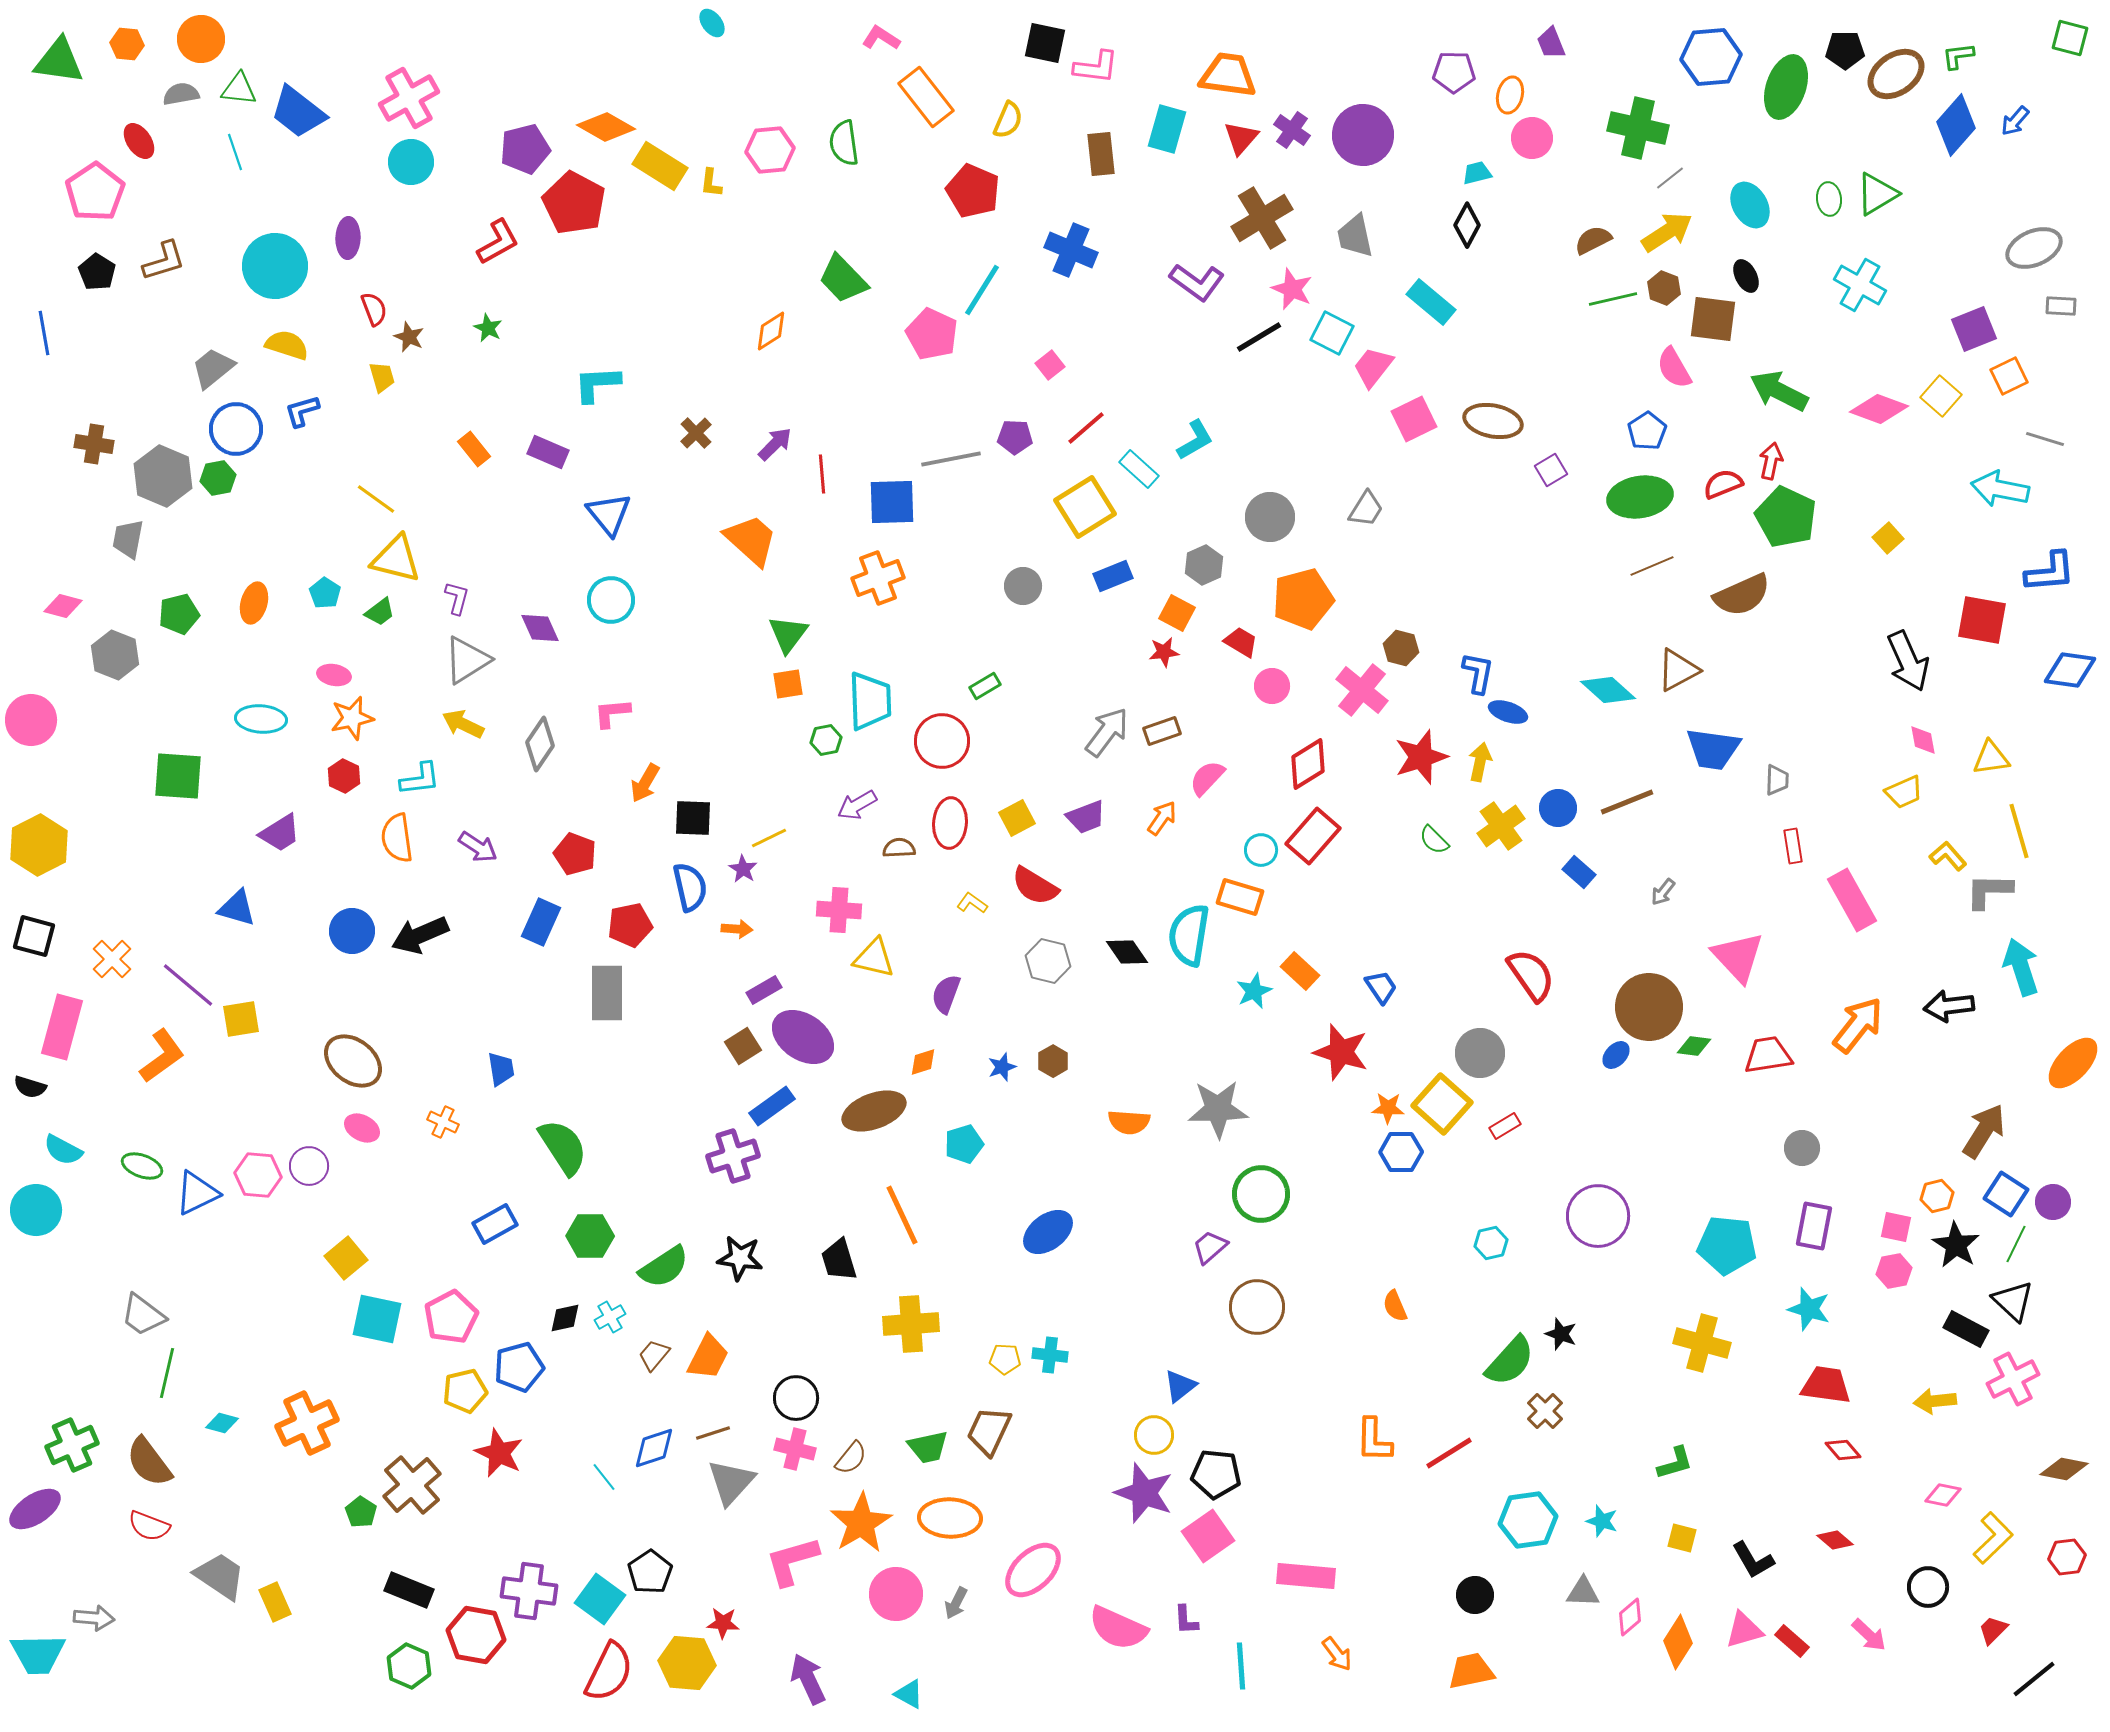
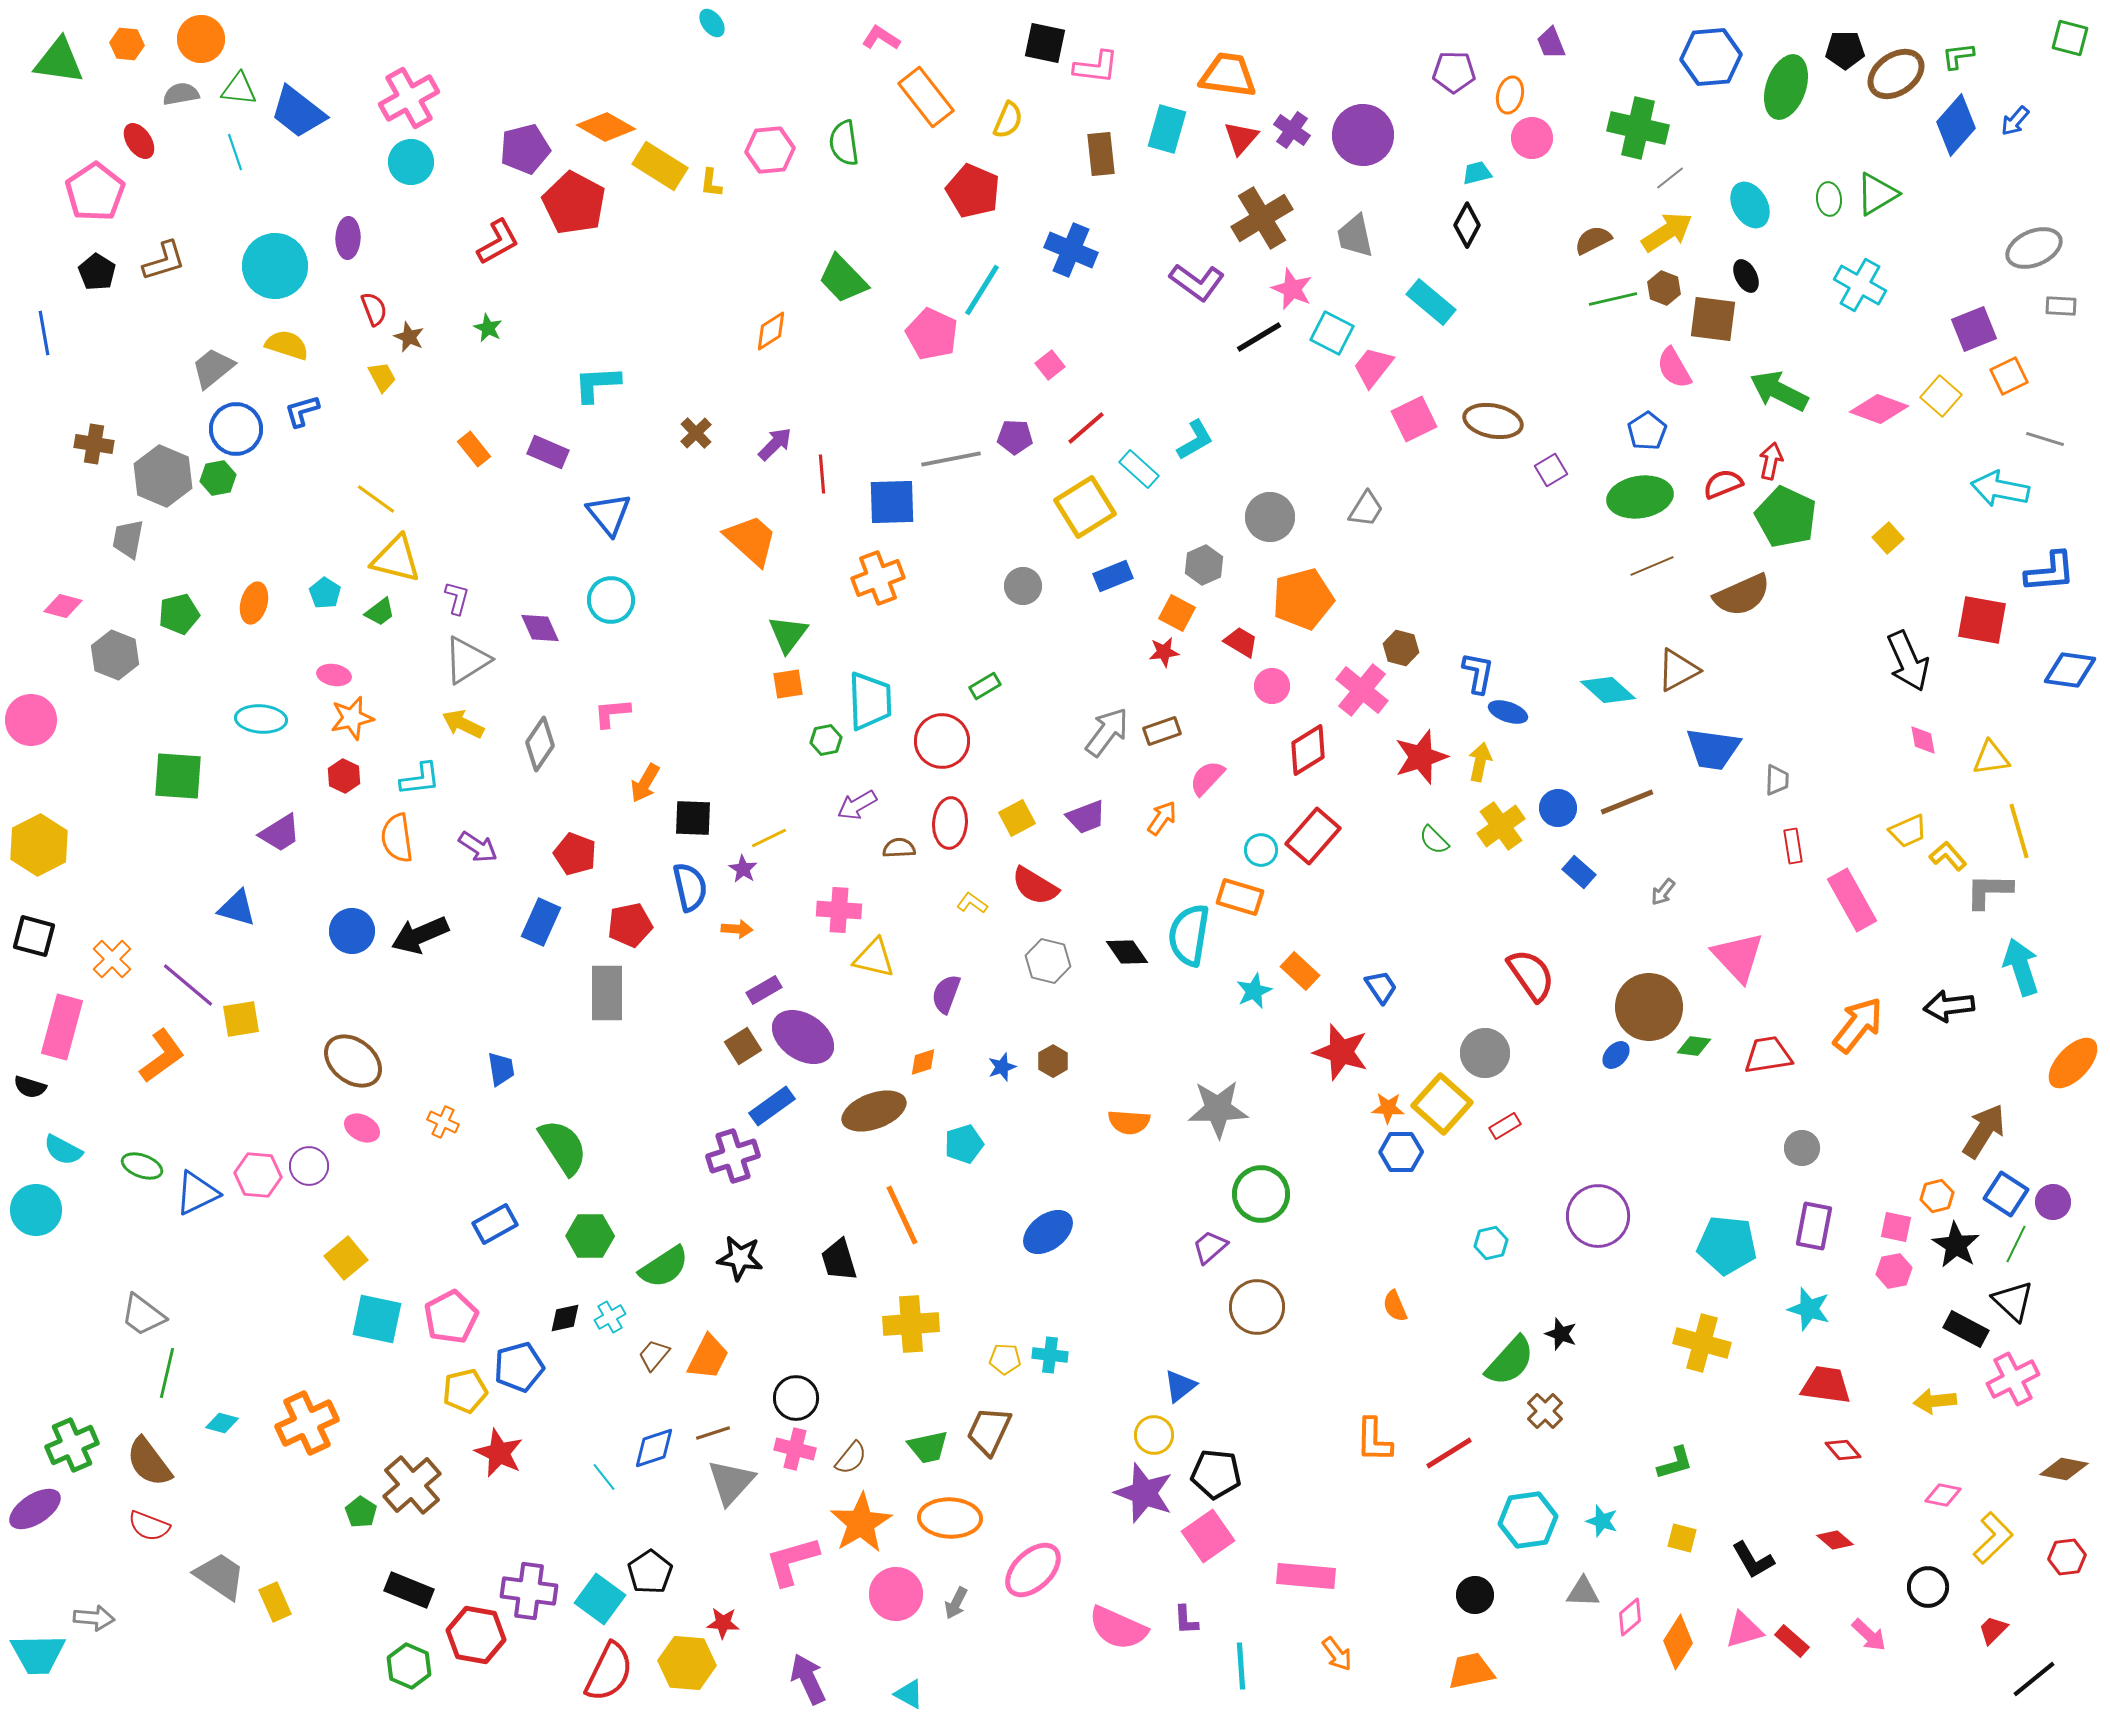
yellow trapezoid at (382, 377): rotated 12 degrees counterclockwise
red diamond at (1308, 764): moved 14 px up
yellow trapezoid at (1904, 792): moved 4 px right, 39 px down
gray circle at (1480, 1053): moved 5 px right
